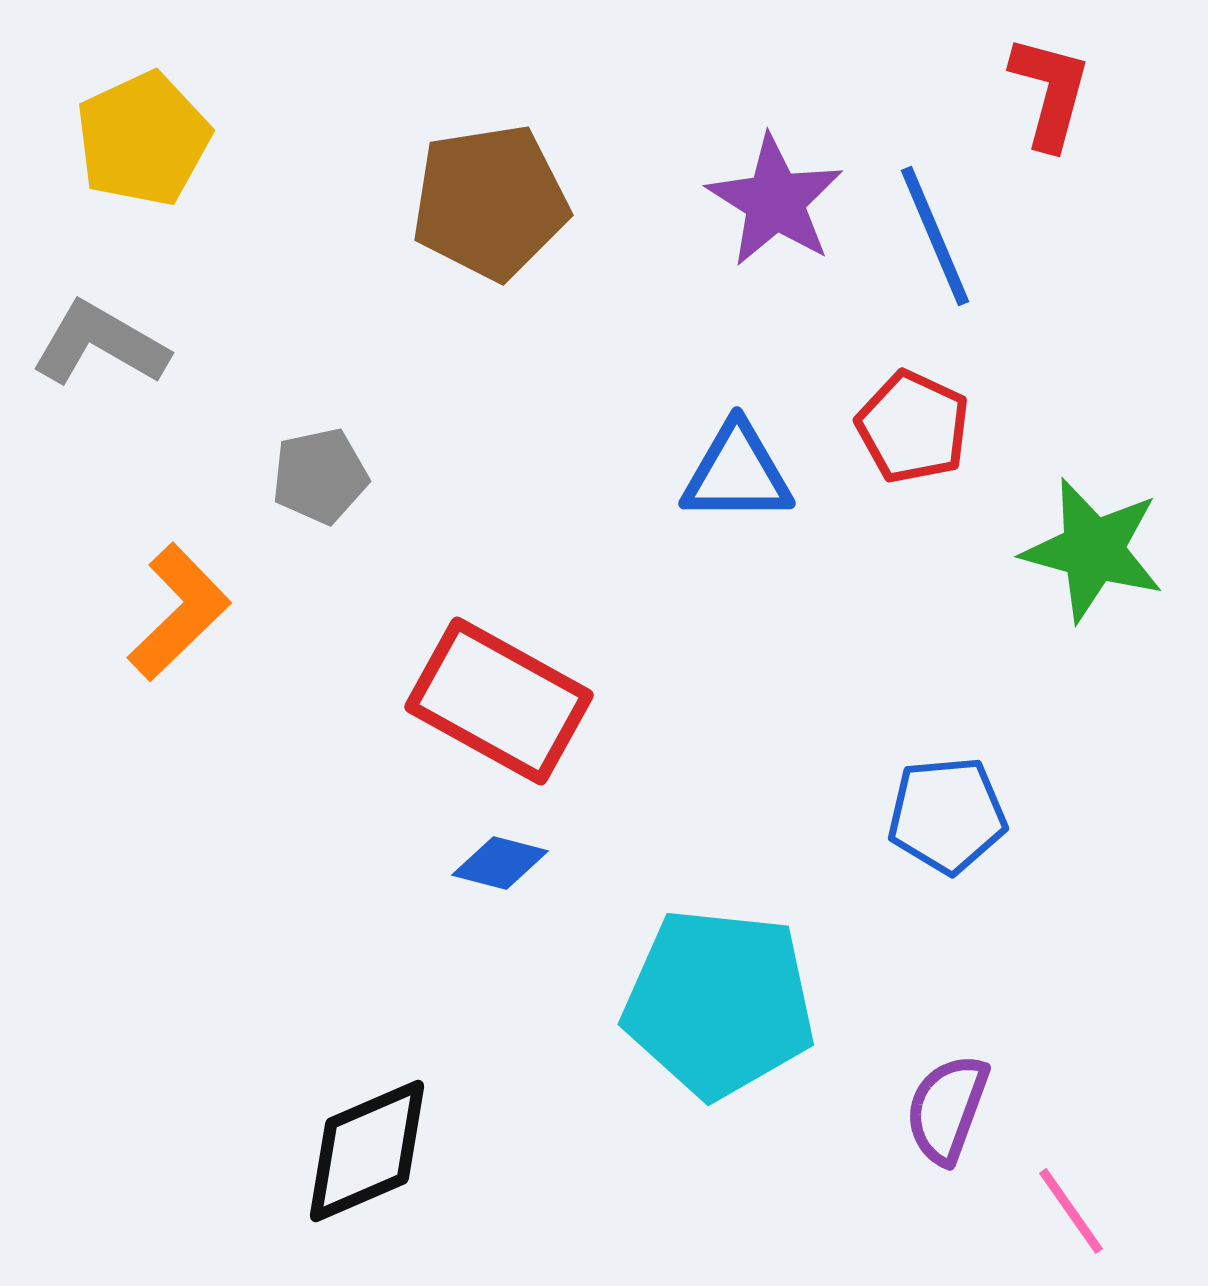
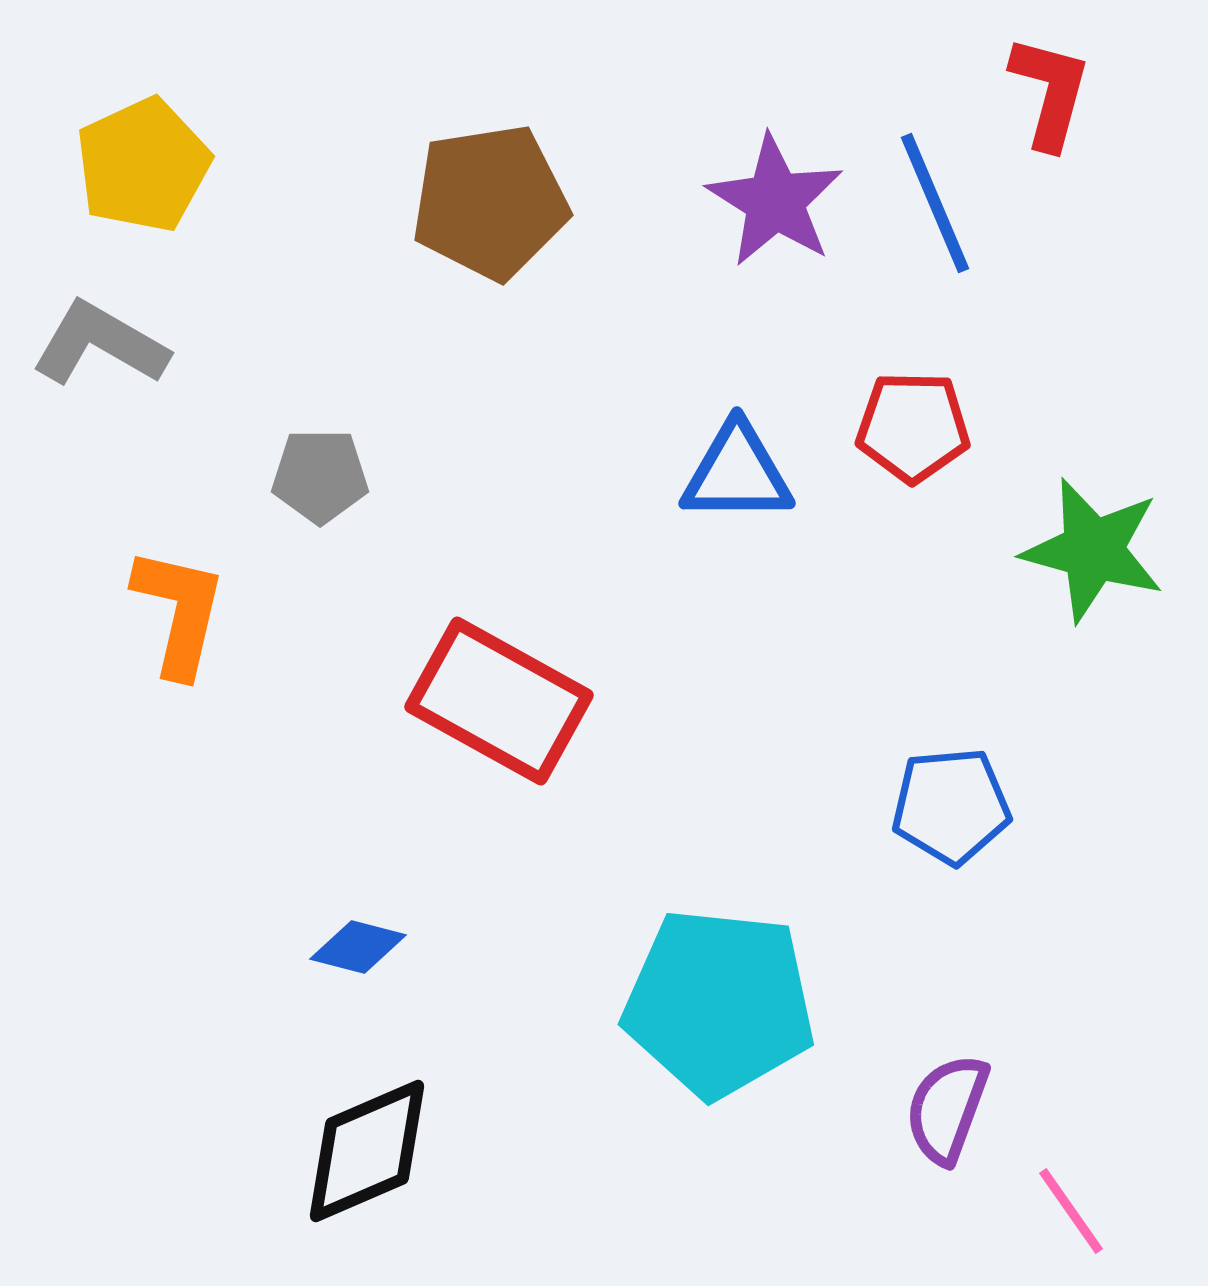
yellow pentagon: moved 26 px down
blue line: moved 33 px up
red pentagon: rotated 24 degrees counterclockwise
gray pentagon: rotated 12 degrees clockwise
orange L-shape: rotated 33 degrees counterclockwise
blue pentagon: moved 4 px right, 9 px up
blue diamond: moved 142 px left, 84 px down
